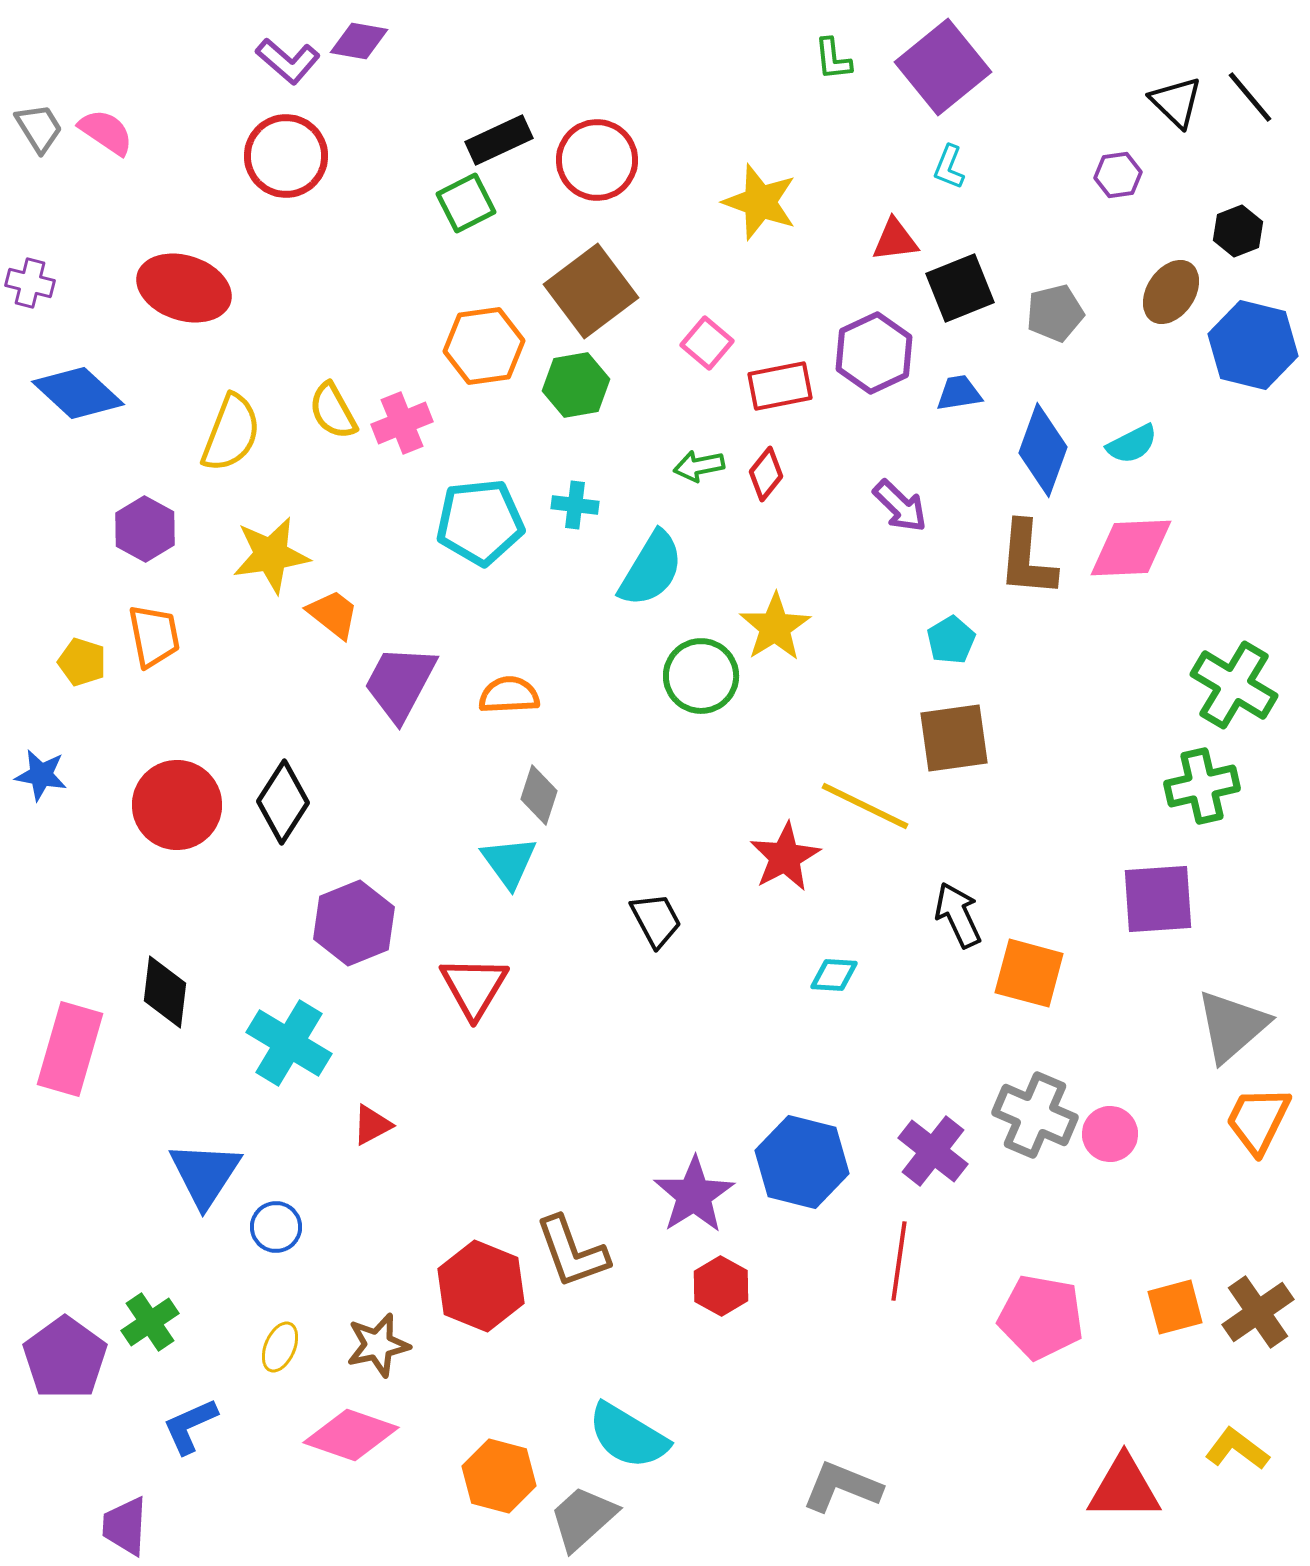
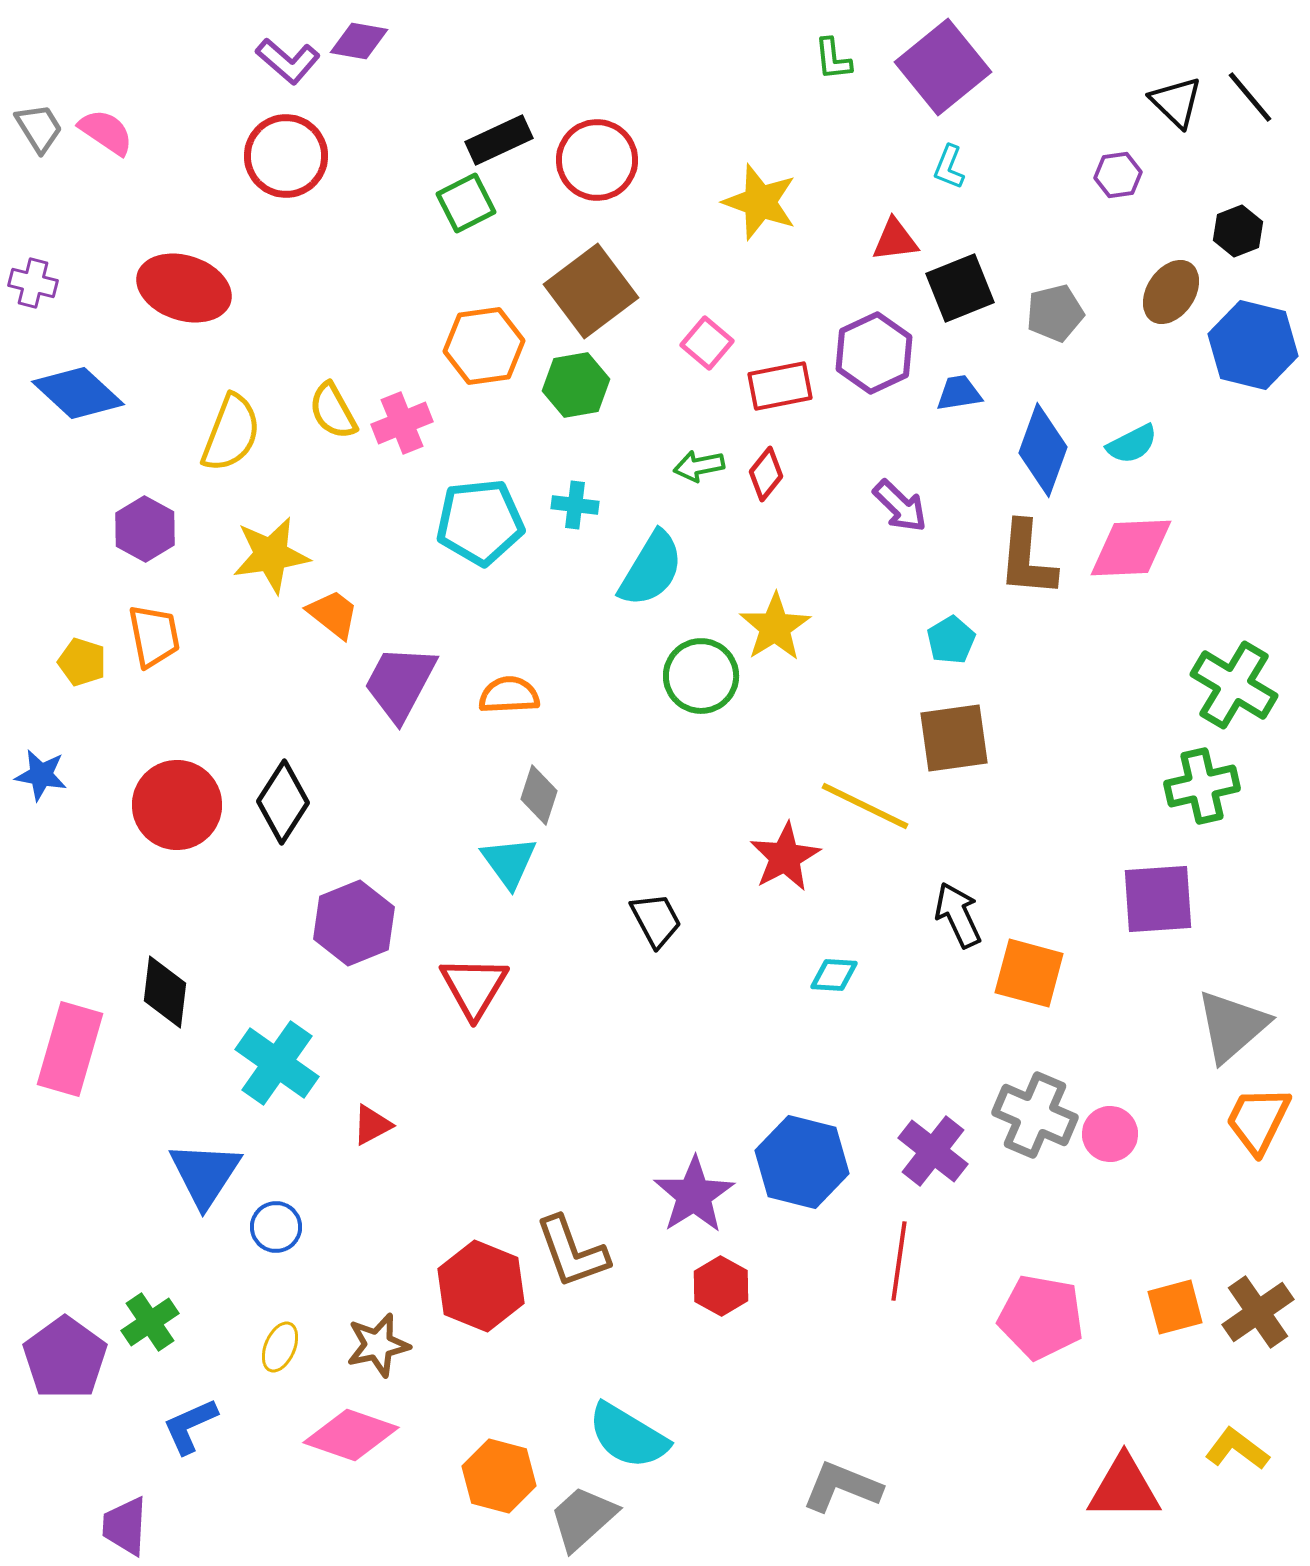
purple cross at (30, 283): moved 3 px right
cyan cross at (289, 1043): moved 12 px left, 20 px down; rotated 4 degrees clockwise
